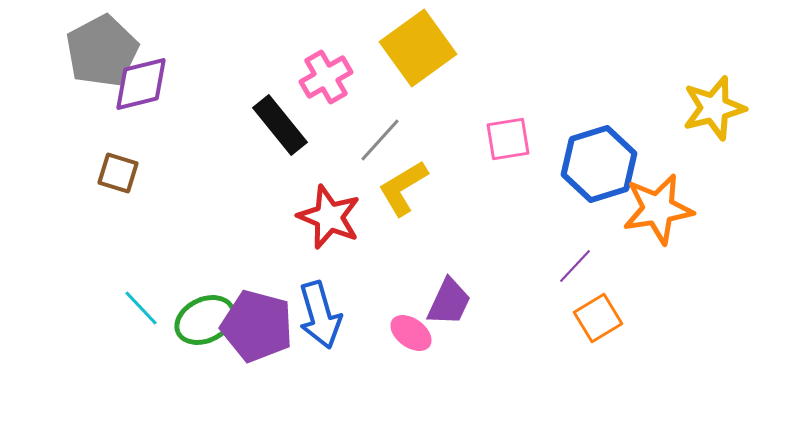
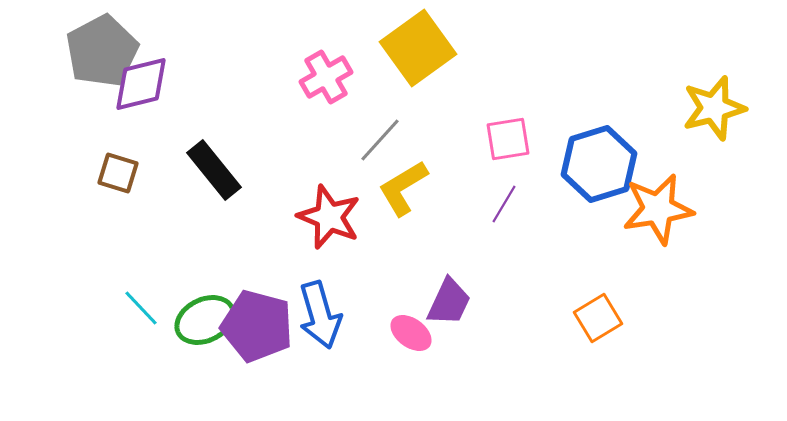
black rectangle: moved 66 px left, 45 px down
purple line: moved 71 px left, 62 px up; rotated 12 degrees counterclockwise
